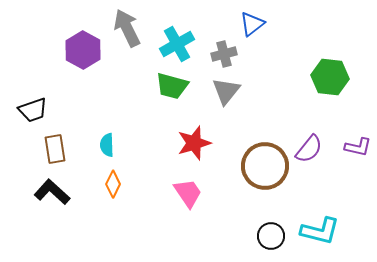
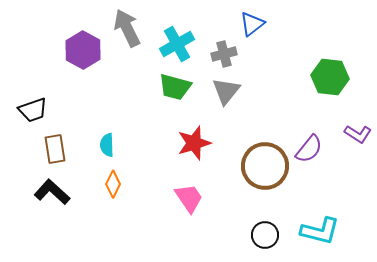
green trapezoid: moved 3 px right, 1 px down
purple L-shape: moved 13 px up; rotated 20 degrees clockwise
pink trapezoid: moved 1 px right, 5 px down
black circle: moved 6 px left, 1 px up
